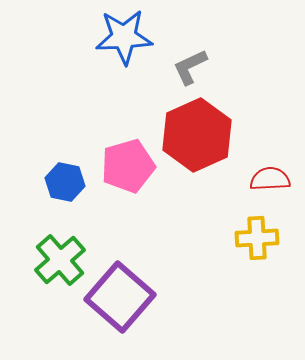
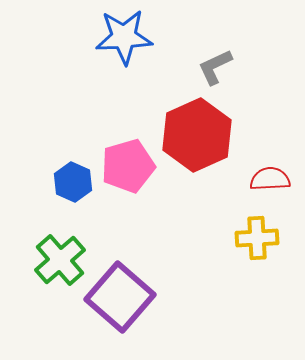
gray L-shape: moved 25 px right
blue hexagon: moved 8 px right; rotated 12 degrees clockwise
